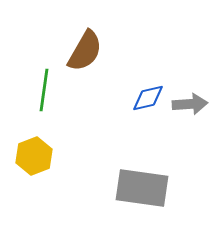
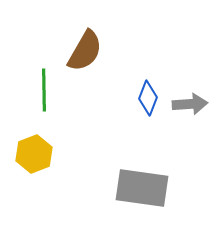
green line: rotated 9 degrees counterclockwise
blue diamond: rotated 56 degrees counterclockwise
yellow hexagon: moved 2 px up
